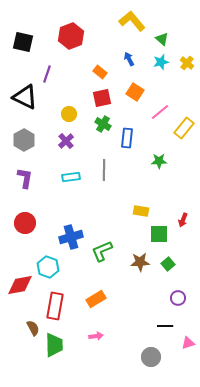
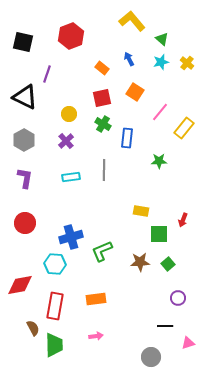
orange rectangle at (100, 72): moved 2 px right, 4 px up
pink line at (160, 112): rotated 12 degrees counterclockwise
cyan hexagon at (48, 267): moved 7 px right, 3 px up; rotated 15 degrees counterclockwise
orange rectangle at (96, 299): rotated 24 degrees clockwise
